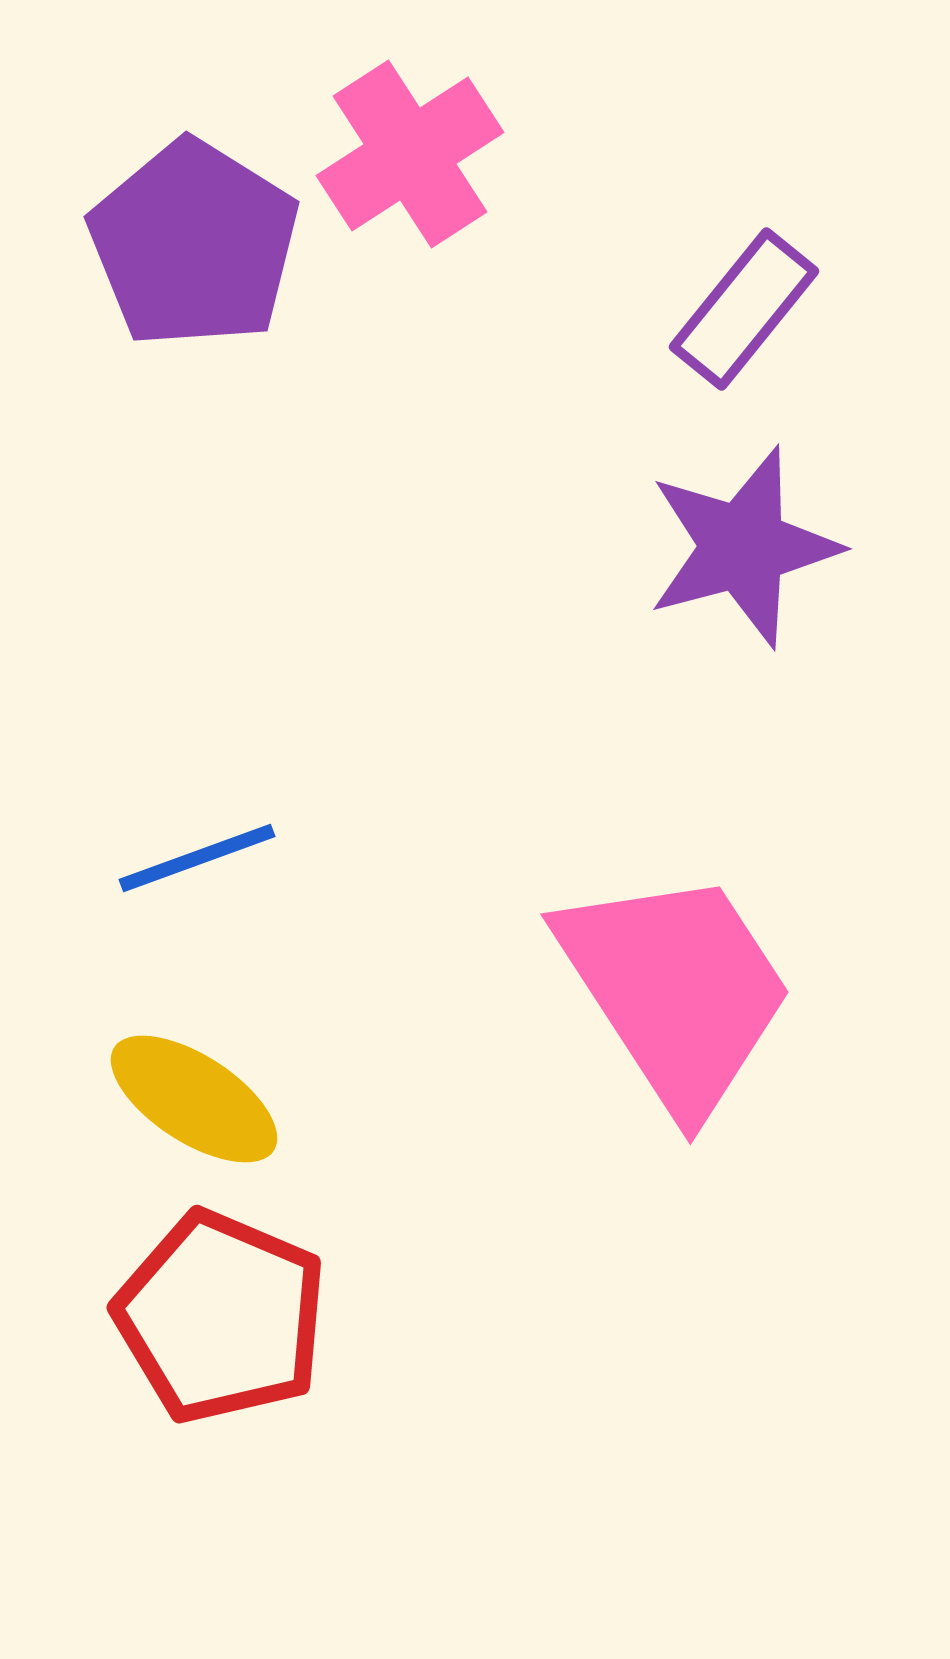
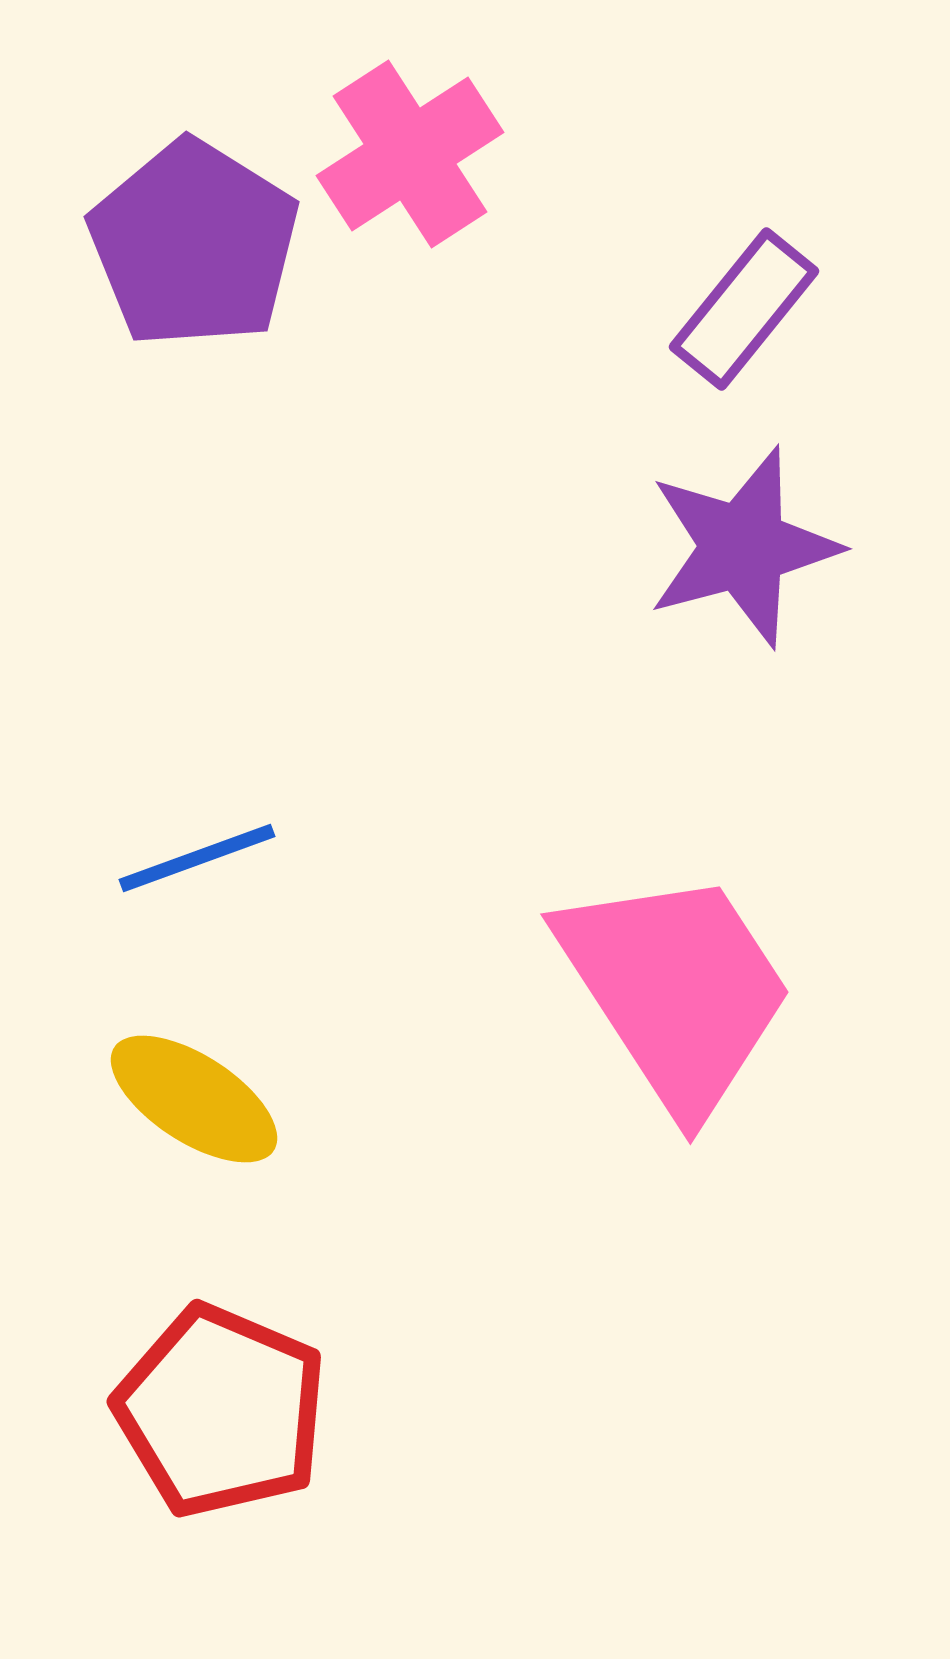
red pentagon: moved 94 px down
